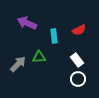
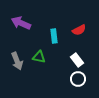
purple arrow: moved 6 px left
green triangle: rotated 16 degrees clockwise
gray arrow: moved 1 px left, 3 px up; rotated 114 degrees clockwise
